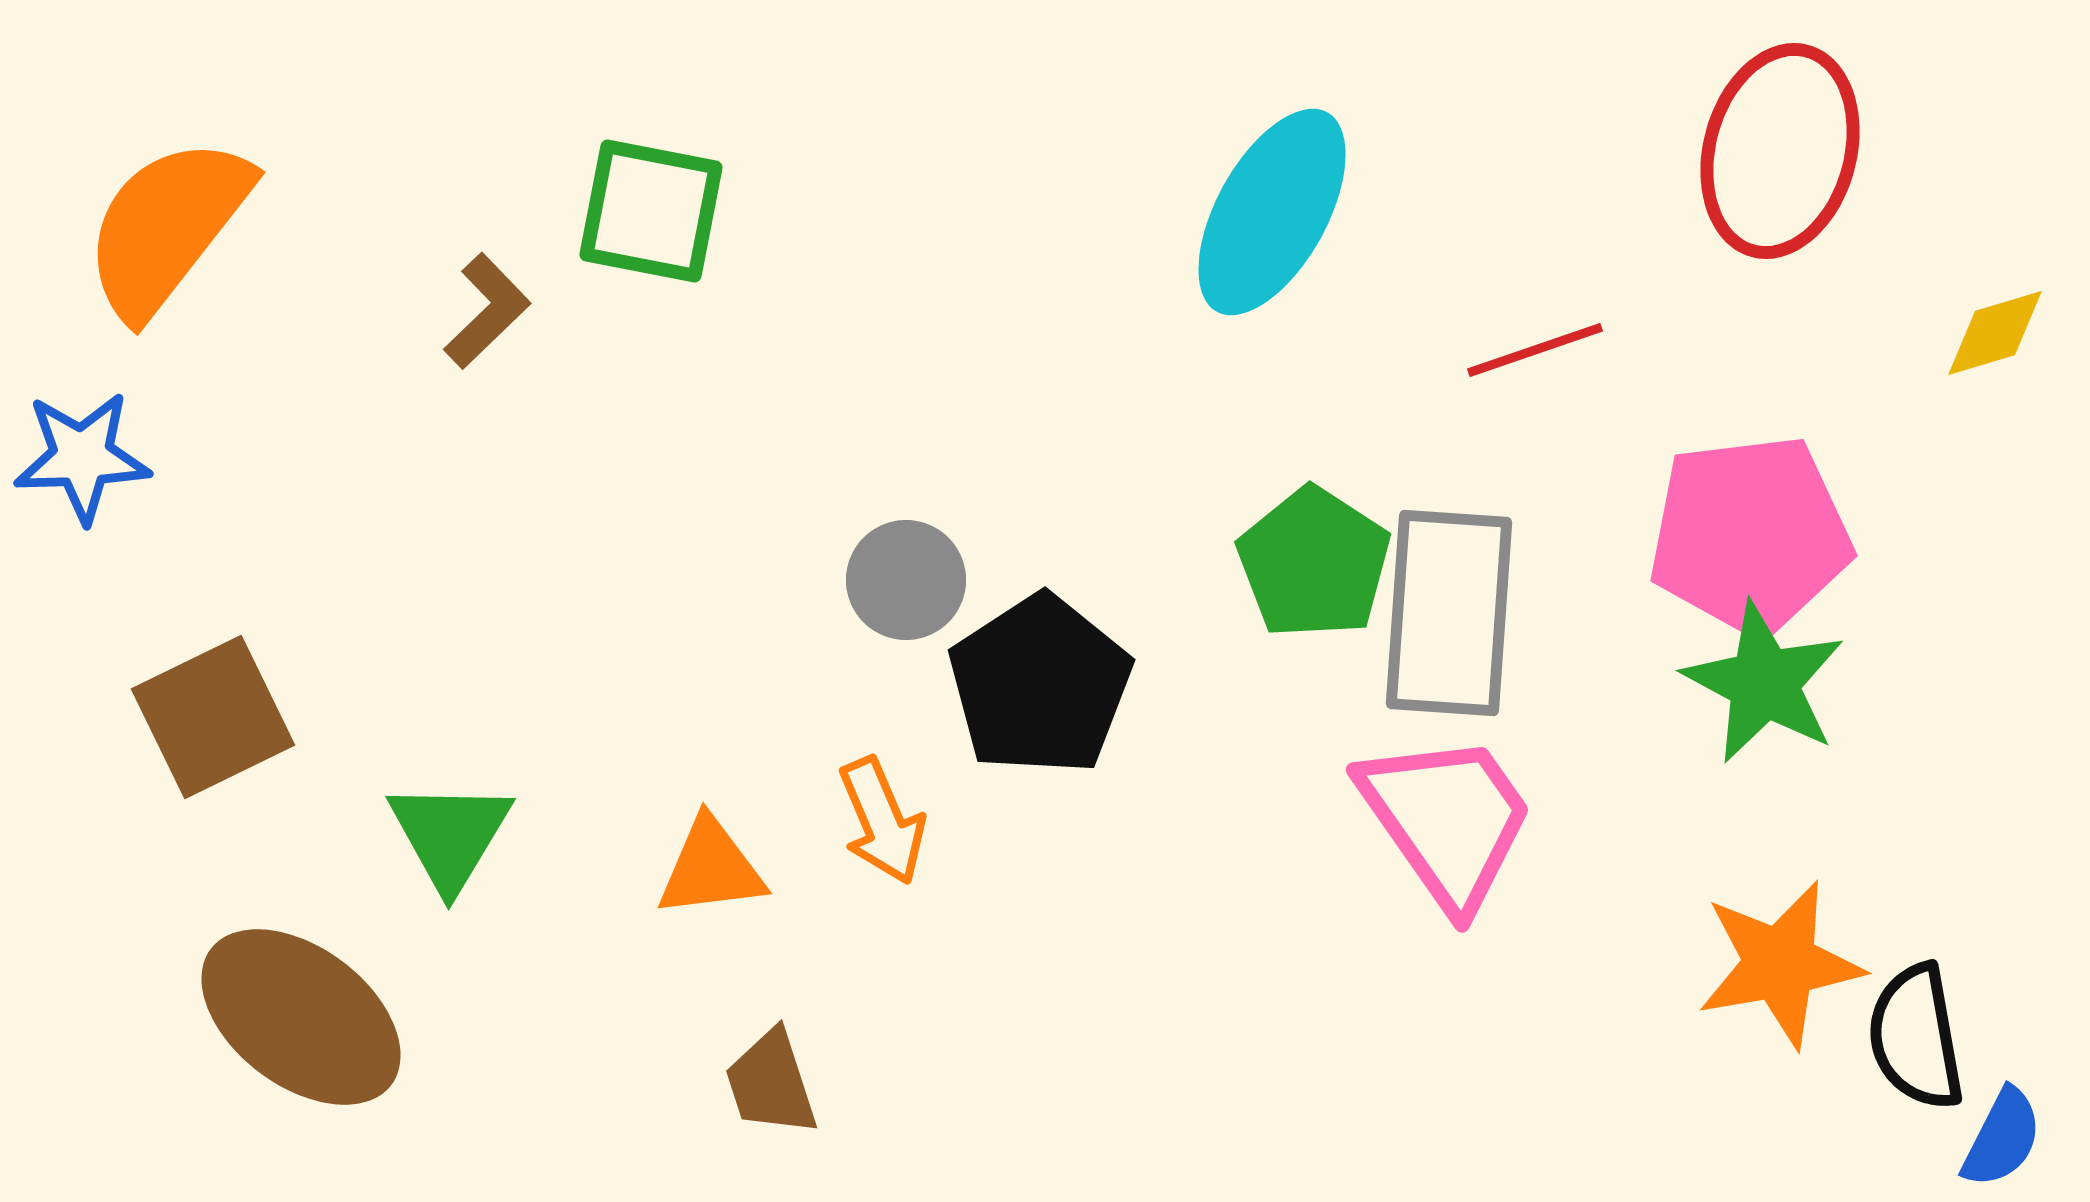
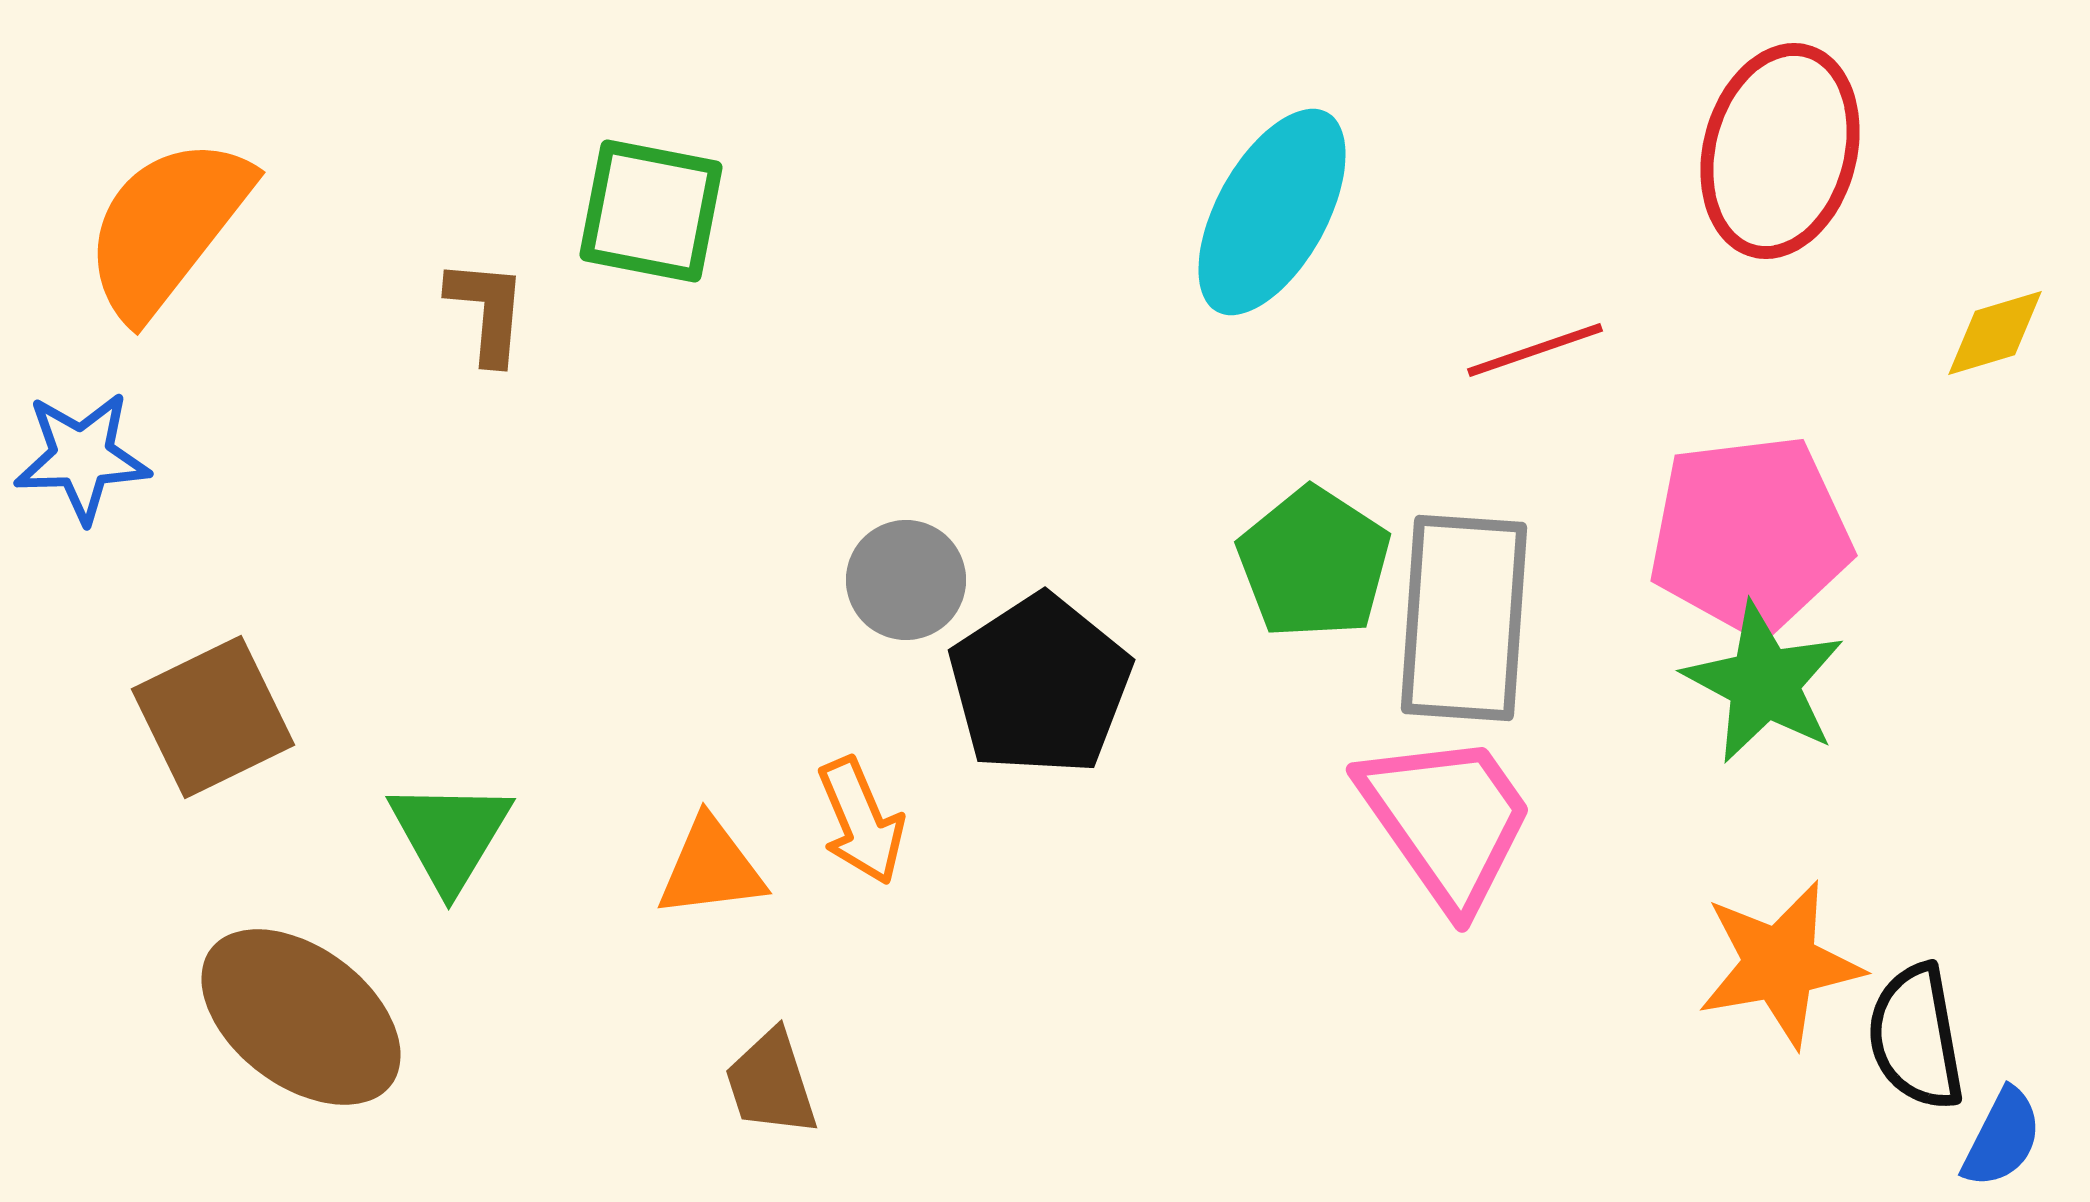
brown L-shape: rotated 41 degrees counterclockwise
gray rectangle: moved 15 px right, 5 px down
orange arrow: moved 21 px left
